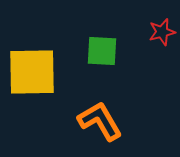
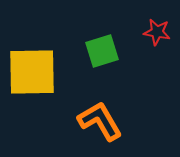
red star: moved 5 px left; rotated 24 degrees clockwise
green square: rotated 20 degrees counterclockwise
